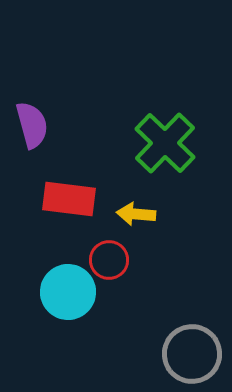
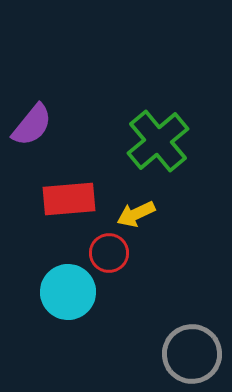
purple semicircle: rotated 54 degrees clockwise
green cross: moved 7 px left, 2 px up; rotated 6 degrees clockwise
red rectangle: rotated 12 degrees counterclockwise
yellow arrow: rotated 30 degrees counterclockwise
red circle: moved 7 px up
